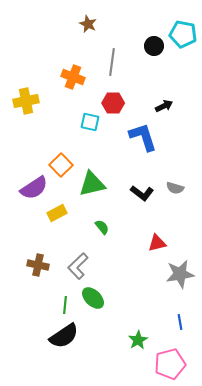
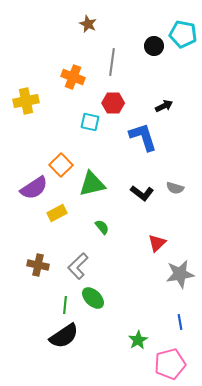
red triangle: rotated 30 degrees counterclockwise
